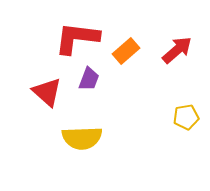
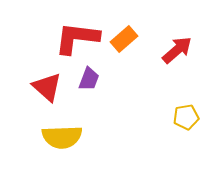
orange rectangle: moved 2 px left, 12 px up
red triangle: moved 5 px up
yellow semicircle: moved 20 px left, 1 px up
